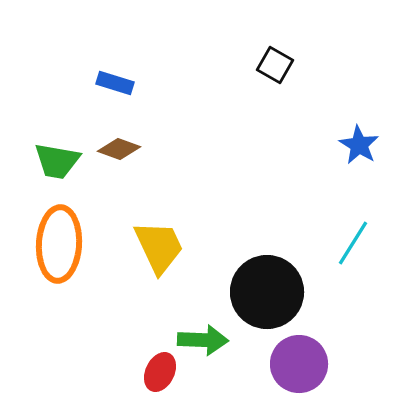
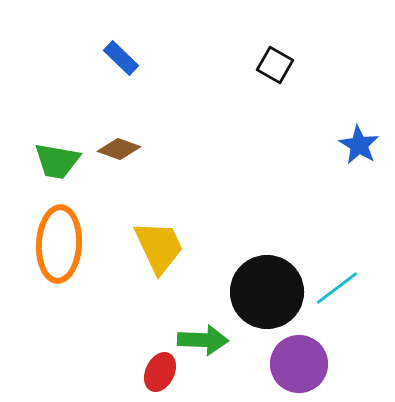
blue rectangle: moved 6 px right, 25 px up; rotated 27 degrees clockwise
cyan line: moved 16 px left, 45 px down; rotated 21 degrees clockwise
